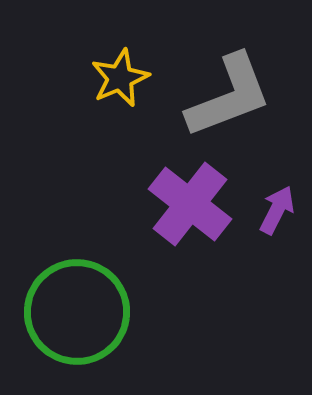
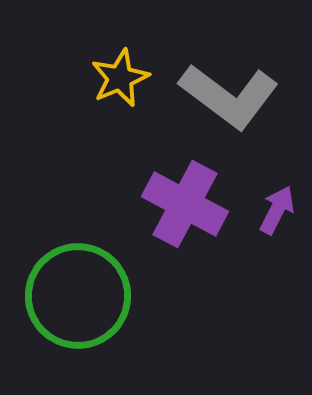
gray L-shape: rotated 58 degrees clockwise
purple cross: moved 5 px left; rotated 10 degrees counterclockwise
green circle: moved 1 px right, 16 px up
